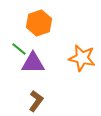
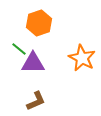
orange star: rotated 16 degrees clockwise
brown L-shape: rotated 30 degrees clockwise
